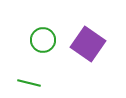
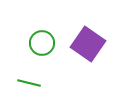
green circle: moved 1 px left, 3 px down
